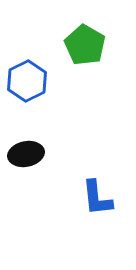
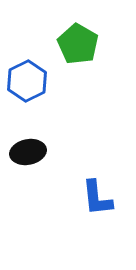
green pentagon: moved 7 px left, 1 px up
black ellipse: moved 2 px right, 2 px up
